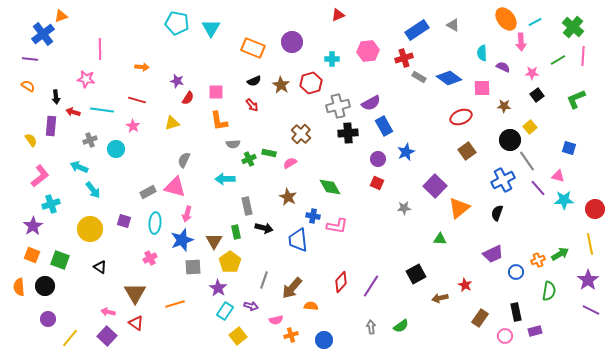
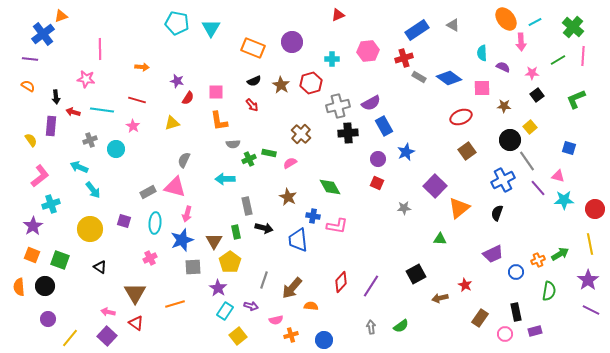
pink circle at (505, 336): moved 2 px up
